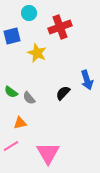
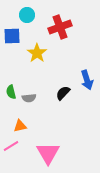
cyan circle: moved 2 px left, 2 px down
blue square: rotated 12 degrees clockwise
yellow star: rotated 12 degrees clockwise
green semicircle: rotated 40 degrees clockwise
gray semicircle: rotated 56 degrees counterclockwise
orange triangle: moved 3 px down
